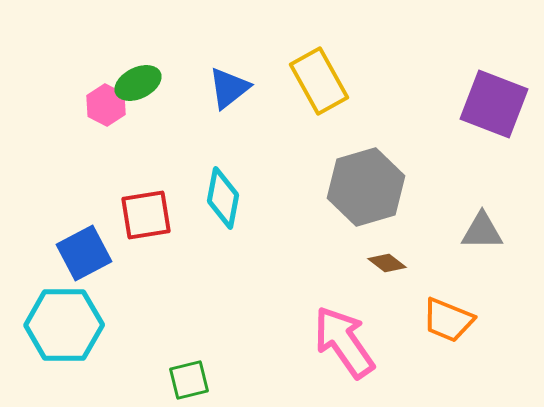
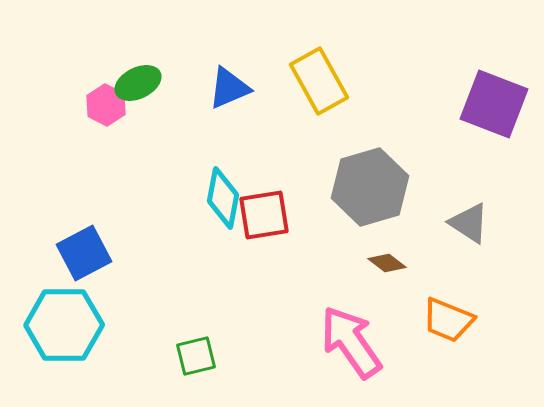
blue triangle: rotated 15 degrees clockwise
gray hexagon: moved 4 px right
red square: moved 118 px right
gray triangle: moved 13 px left, 8 px up; rotated 33 degrees clockwise
pink arrow: moved 7 px right
green square: moved 7 px right, 24 px up
